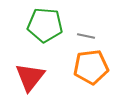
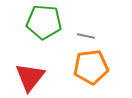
green pentagon: moved 1 px left, 3 px up
